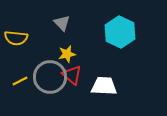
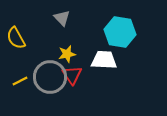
gray triangle: moved 5 px up
cyan hexagon: rotated 16 degrees counterclockwise
yellow semicircle: rotated 55 degrees clockwise
red triangle: rotated 15 degrees clockwise
white trapezoid: moved 26 px up
